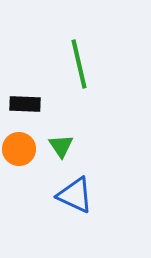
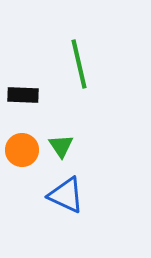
black rectangle: moved 2 px left, 9 px up
orange circle: moved 3 px right, 1 px down
blue triangle: moved 9 px left
